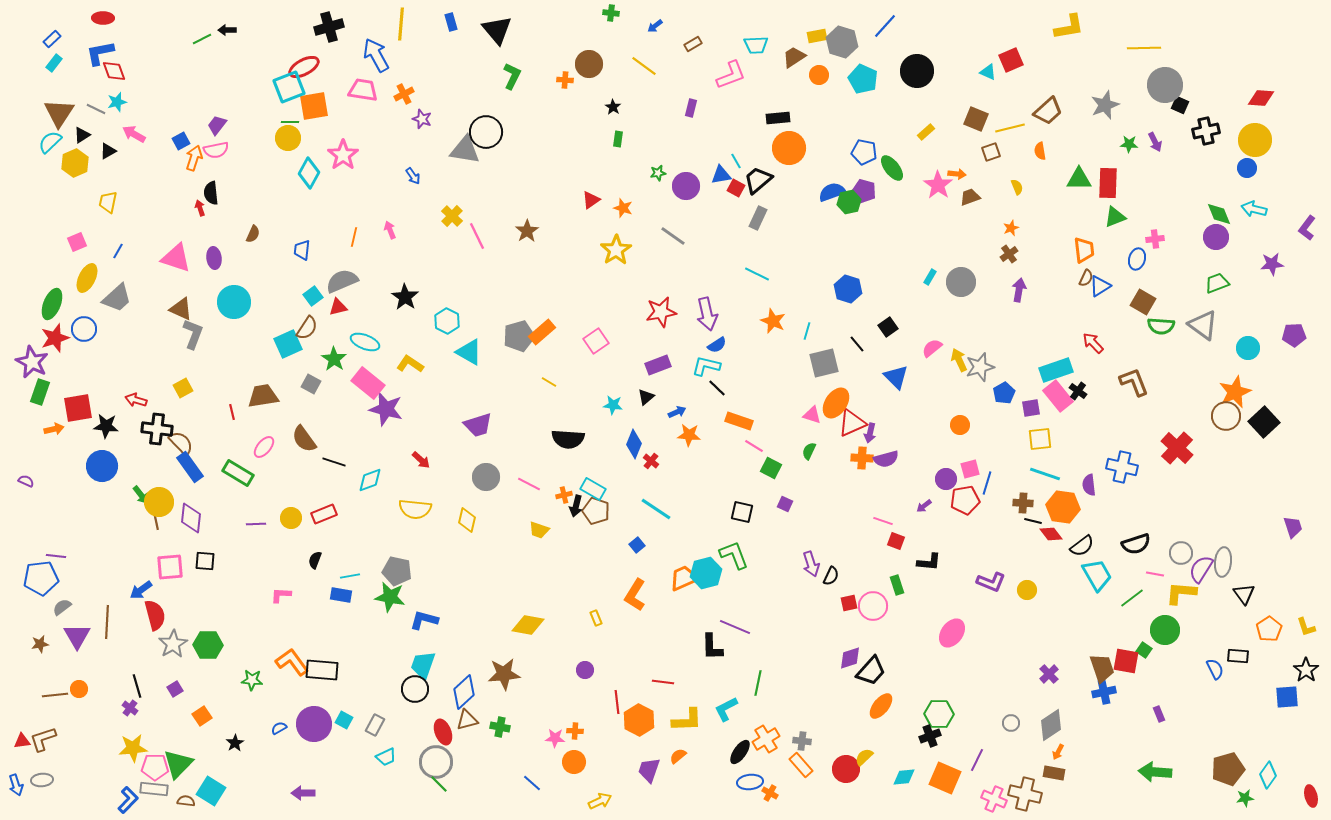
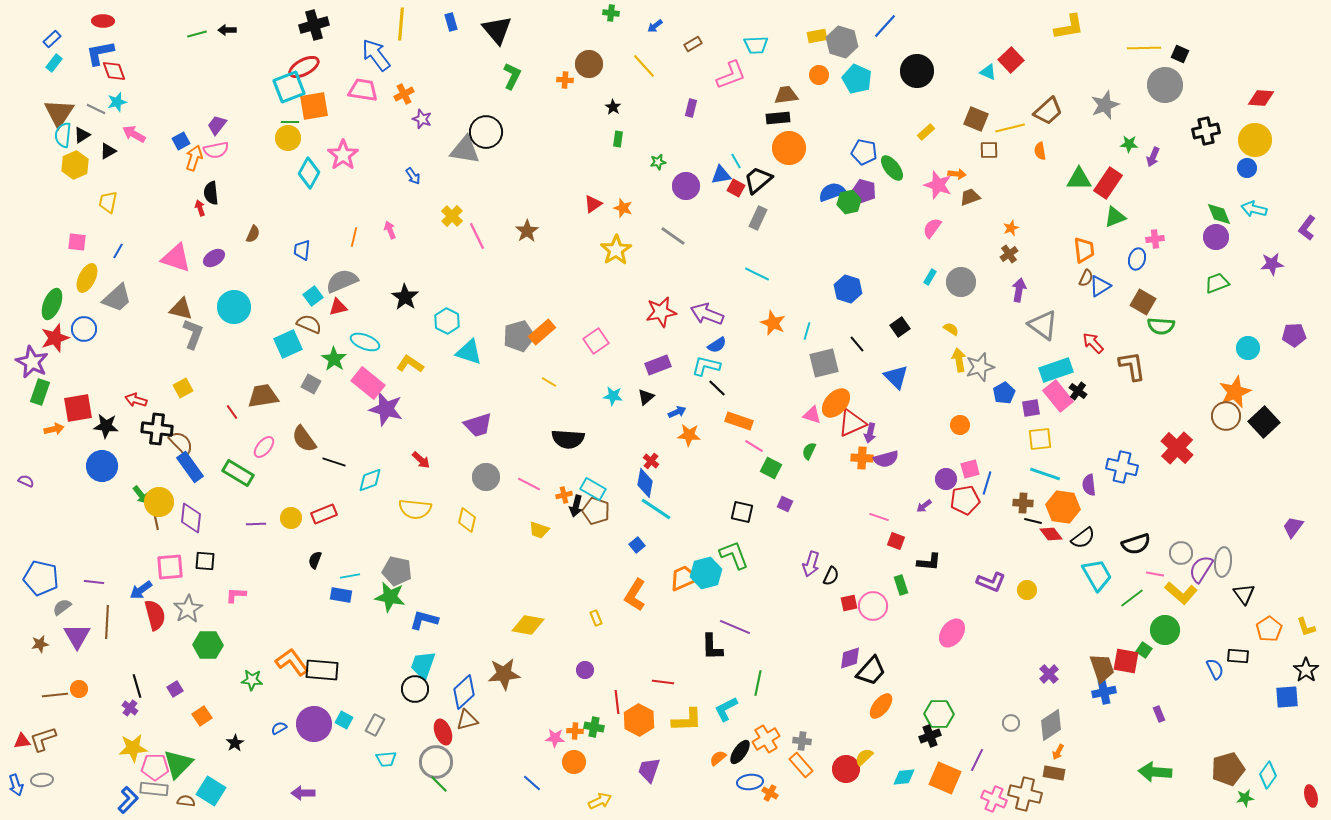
red ellipse at (103, 18): moved 3 px down
black cross at (329, 27): moved 15 px left, 2 px up
green line at (202, 39): moved 5 px left, 5 px up; rotated 12 degrees clockwise
blue arrow at (376, 55): rotated 8 degrees counterclockwise
brown trapezoid at (794, 57): moved 8 px left, 38 px down; rotated 25 degrees clockwise
red square at (1011, 60): rotated 20 degrees counterclockwise
yellow line at (644, 66): rotated 12 degrees clockwise
cyan pentagon at (863, 79): moved 6 px left
black square at (1180, 105): moved 51 px up
cyan semicircle at (50, 142): moved 13 px right, 7 px up; rotated 40 degrees counterclockwise
purple arrow at (1155, 142): moved 2 px left, 15 px down; rotated 48 degrees clockwise
brown square at (991, 152): moved 2 px left, 2 px up; rotated 18 degrees clockwise
yellow hexagon at (75, 163): moved 2 px down
green star at (658, 173): moved 11 px up
red rectangle at (1108, 183): rotated 32 degrees clockwise
pink star at (938, 185): rotated 16 degrees counterclockwise
yellow semicircle at (1017, 187): moved 66 px left, 142 px down; rotated 35 degrees counterclockwise
red triangle at (591, 200): moved 2 px right, 4 px down
pink square at (77, 242): rotated 30 degrees clockwise
purple ellipse at (214, 258): rotated 65 degrees clockwise
cyan circle at (234, 302): moved 5 px down
brown triangle at (181, 309): rotated 10 degrees counterclockwise
purple arrow at (707, 314): rotated 124 degrees clockwise
orange star at (773, 321): moved 2 px down
gray triangle at (1203, 325): moved 160 px left
black square at (888, 327): moved 12 px right
brown semicircle at (307, 328): moved 2 px right, 4 px up; rotated 100 degrees counterclockwise
pink semicircle at (932, 348): moved 120 px up; rotated 15 degrees counterclockwise
cyan triangle at (469, 352): rotated 12 degrees counterclockwise
yellow arrow at (959, 360): rotated 15 degrees clockwise
brown L-shape at (1134, 382): moved 2 px left, 16 px up; rotated 12 degrees clockwise
orange ellipse at (836, 403): rotated 8 degrees clockwise
cyan star at (613, 405): moved 9 px up
red line at (232, 412): rotated 21 degrees counterclockwise
blue diamond at (634, 444): moved 11 px right, 39 px down; rotated 12 degrees counterclockwise
pink line at (883, 521): moved 4 px left, 4 px up
purple trapezoid at (1293, 527): rotated 125 degrees counterclockwise
black semicircle at (1082, 546): moved 1 px right, 8 px up
purple line at (56, 556): moved 38 px right, 26 px down
purple arrow at (811, 564): rotated 35 degrees clockwise
blue pentagon at (41, 578): rotated 20 degrees clockwise
green rectangle at (897, 585): moved 4 px right
yellow L-shape at (1181, 593): rotated 144 degrees counterclockwise
pink L-shape at (281, 595): moved 45 px left
gray star at (173, 644): moved 15 px right, 35 px up
green cross at (500, 727): moved 94 px right
orange semicircle at (678, 756): moved 40 px right, 2 px down
cyan trapezoid at (386, 757): moved 2 px down; rotated 20 degrees clockwise
